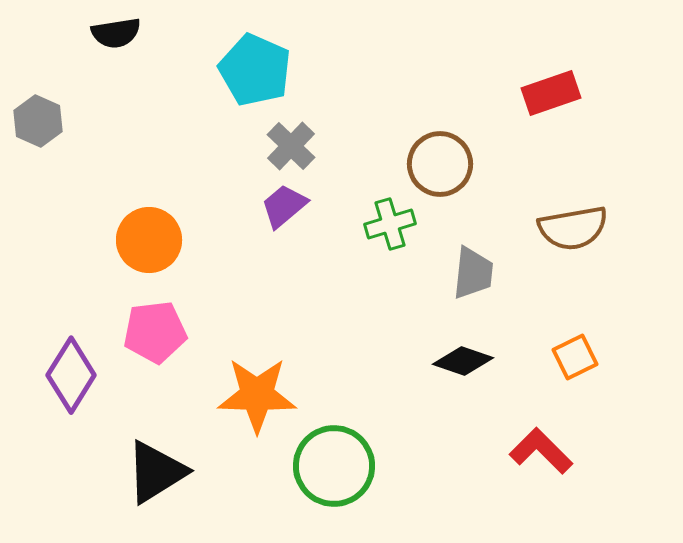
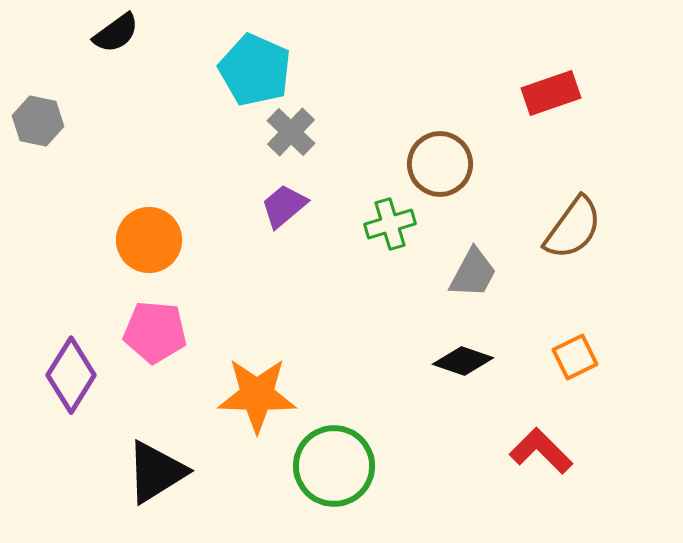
black semicircle: rotated 27 degrees counterclockwise
gray hexagon: rotated 12 degrees counterclockwise
gray cross: moved 14 px up
brown semicircle: rotated 44 degrees counterclockwise
gray trapezoid: rotated 22 degrees clockwise
pink pentagon: rotated 12 degrees clockwise
